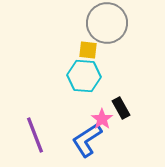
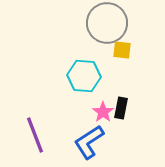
yellow square: moved 34 px right
black rectangle: rotated 40 degrees clockwise
pink star: moved 1 px right, 7 px up
blue L-shape: moved 2 px right, 2 px down
